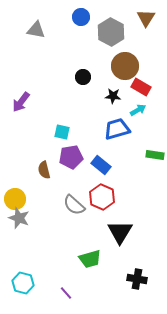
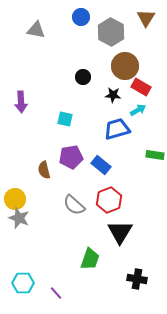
black star: moved 1 px up
purple arrow: rotated 40 degrees counterclockwise
cyan square: moved 3 px right, 13 px up
red hexagon: moved 7 px right, 3 px down; rotated 15 degrees clockwise
green trapezoid: rotated 55 degrees counterclockwise
cyan hexagon: rotated 15 degrees counterclockwise
purple line: moved 10 px left
